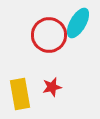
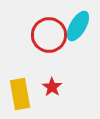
cyan ellipse: moved 3 px down
red star: rotated 24 degrees counterclockwise
